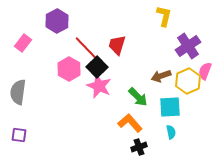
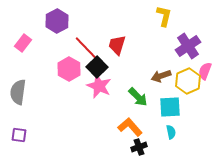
orange L-shape: moved 4 px down
